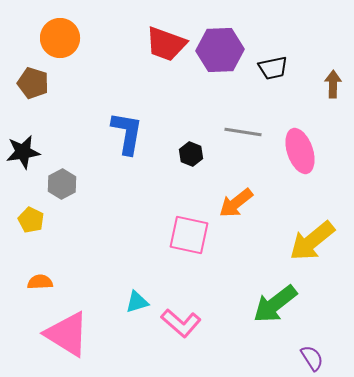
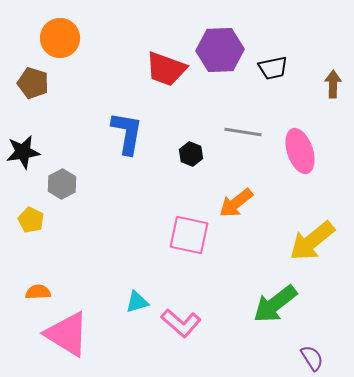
red trapezoid: moved 25 px down
orange semicircle: moved 2 px left, 10 px down
